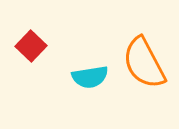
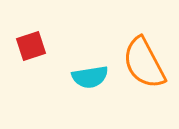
red square: rotated 28 degrees clockwise
